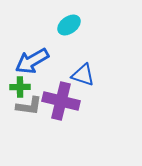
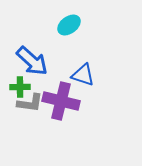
blue arrow: rotated 108 degrees counterclockwise
gray L-shape: moved 1 px right, 3 px up
